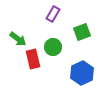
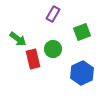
green circle: moved 2 px down
